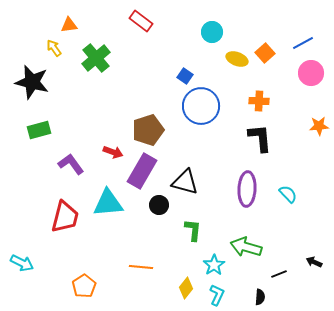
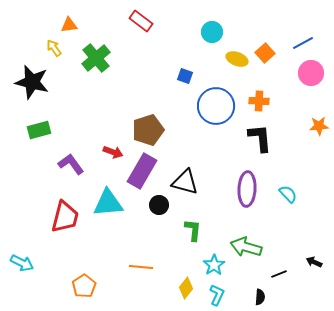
blue square: rotated 14 degrees counterclockwise
blue circle: moved 15 px right
